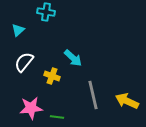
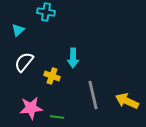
cyan arrow: rotated 48 degrees clockwise
